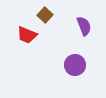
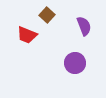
brown square: moved 2 px right
purple circle: moved 2 px up
